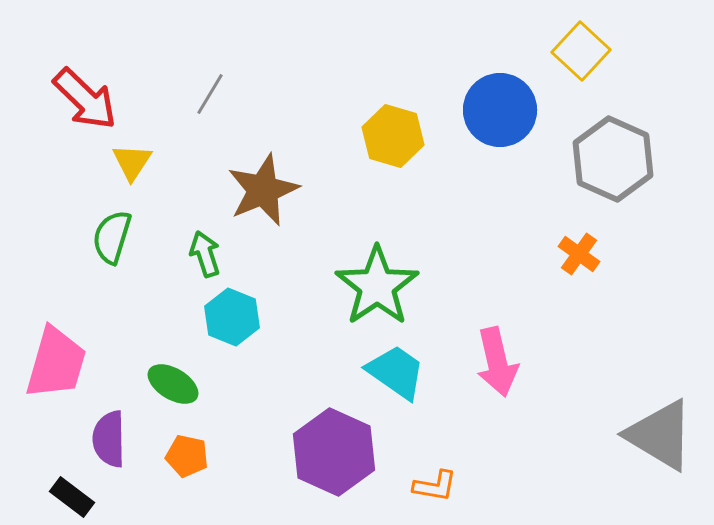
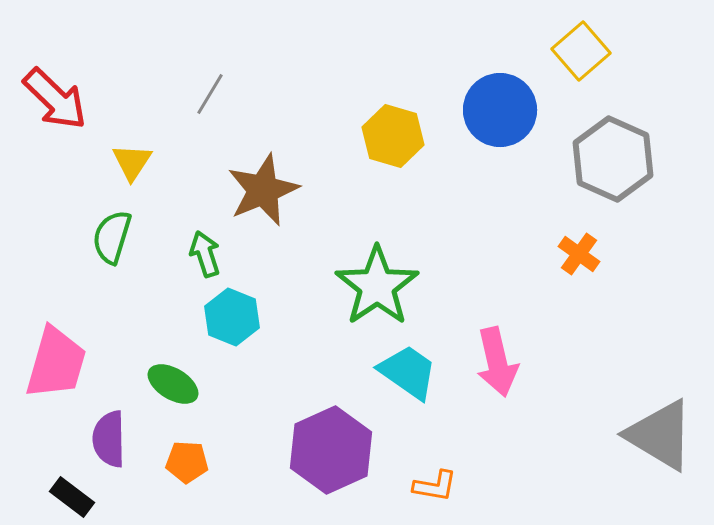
yellow square: rotated 6 degrees clockwise
red arrow: moved 30 px left
cyan trapezoid: moved 12 px right
purple hexagon: moved 3 px left, 2 px up; rotated 12 degrees clockwise
orange pentagon: moved 6 px down; rotated 9 degrees counterclockwise
